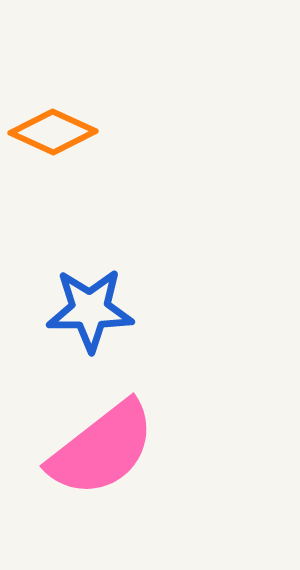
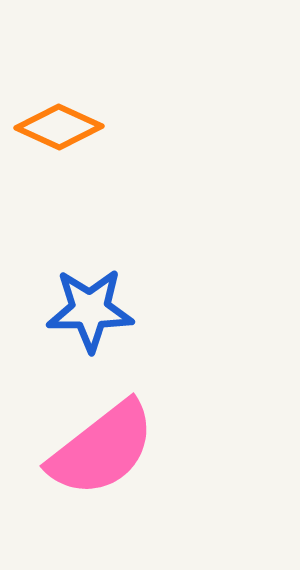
orange diamond: moved 6 px right, 5 px up
